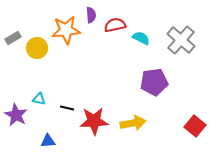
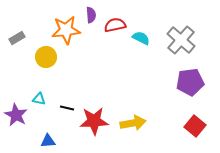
gray rectangle: moved 4 px right
yellow circle: moved 9 px right, 9 px down
purple pentagon: moved 36 px right
